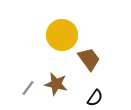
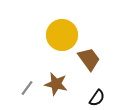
gray line: moved 1 px left
black semicircle: moved 2 px right
